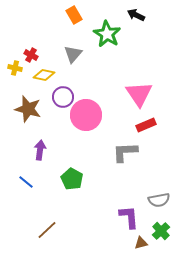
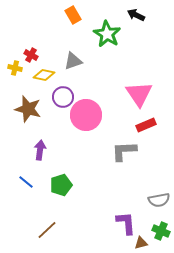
orange rectangle: moved 1 px left
gray triangle: moved 7 px down; rotated 30 degrees clockwise
gray L-shape: moved 1 px left, 1 px up
green pentagon: moved 11 px left, 6 px down; rotated 25 degrees clockwise
purple L-shape: moved 3 px left, 6 px down
green cross: rotated 24 degrees counterclockwise
